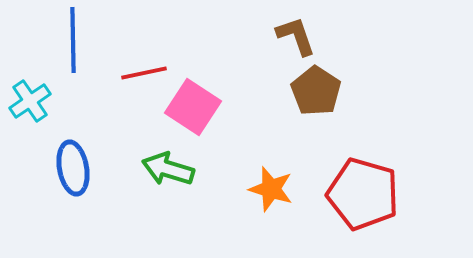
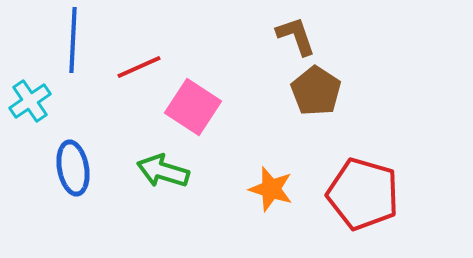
blue line: rotated 4 degrees clockwise
red line: moved 5 px left, 6 px up; rotated 12 degrees counterclockwise
green arrow: moved 5 px left, 2 px down
